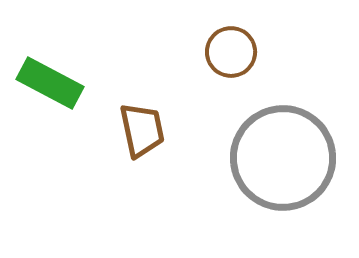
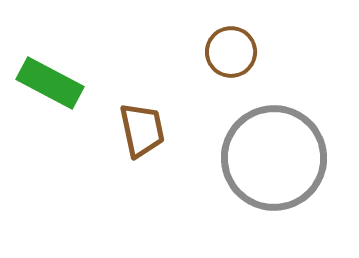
gray circle: moved 9 px left
